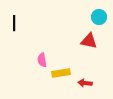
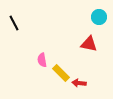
black line: rotated 28 degrees counterclockwise
red triangle: moved 3 px down
yellow rectangle: rotated 54 degrees clockwise
red arrow: moved 6 px left
